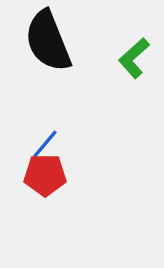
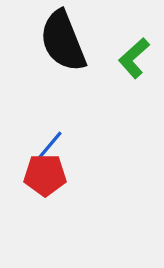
black semicircle: moved 15 px right
blue line: moved 5 px right, 1 px down
